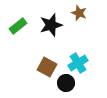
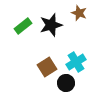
green rectangle: moved 5 px right
cyan cross: moved 2 px left, 1 px up
brown square: rotated 30 degrees clockwise
